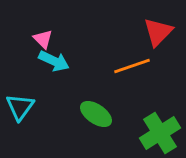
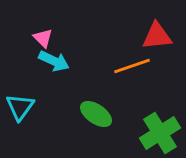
red triangle: moved 1 px left, 4 px down; rotated 40 degrees clockwise
pink triangle: moved 1 px up
